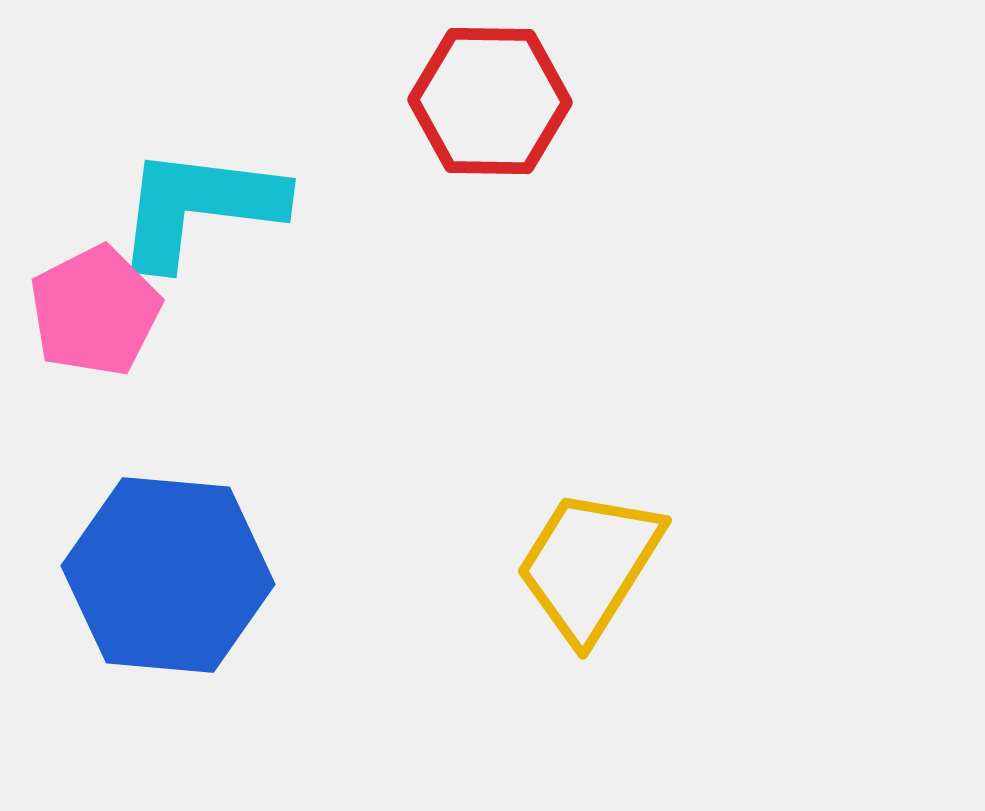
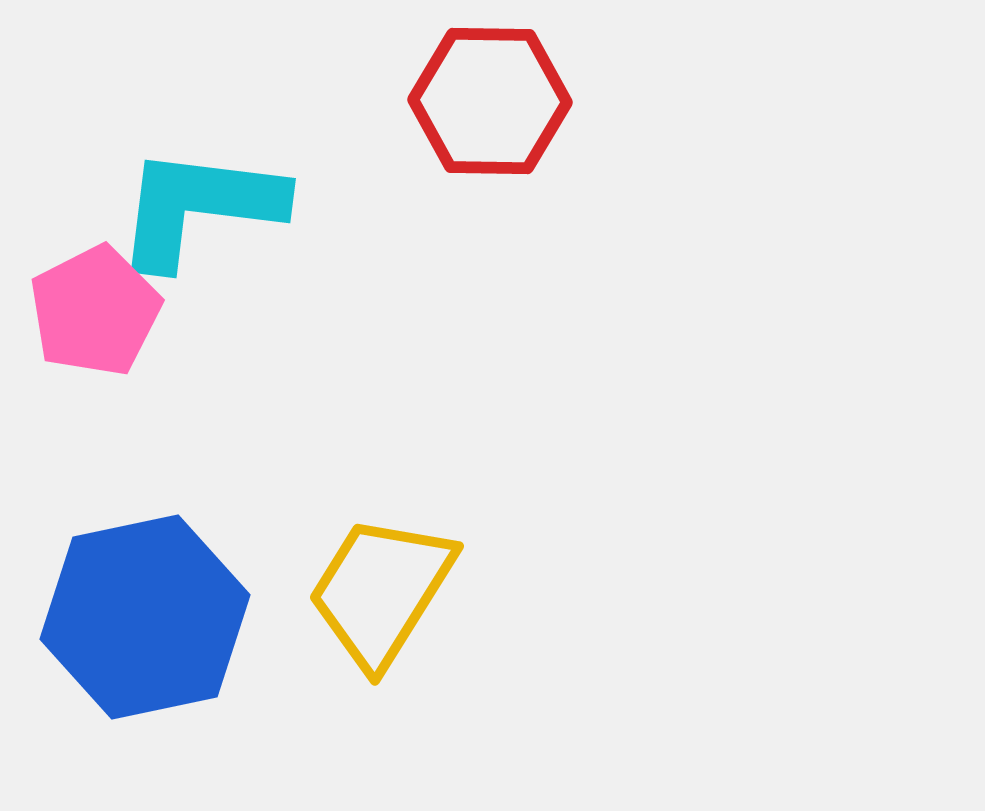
yellow trapezoid: moved 208 px left, 26 px down
blue hexagon: moved 23 px left, 42 px down; rotated 17 degrees counterclockwise
